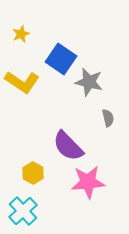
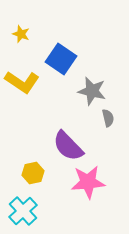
yellow star: rotated 30 degrees counterclockwise
gray star: moved 3 px right, 9 px down
yellow hexagon: rotated 20 degrees clockwise
